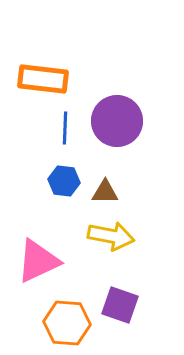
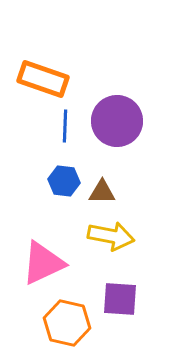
orange rectangle: rotated 12 degrees clockwise
blue line: moved 2 px up
brown triangle: moved 3 px left
pink triangle: moved 5 px right, 2 px down
purple square: moved 6 px up; rotated 15 degrees counterclockwise
orange hexagon: rotated 9 degrees clockwise
